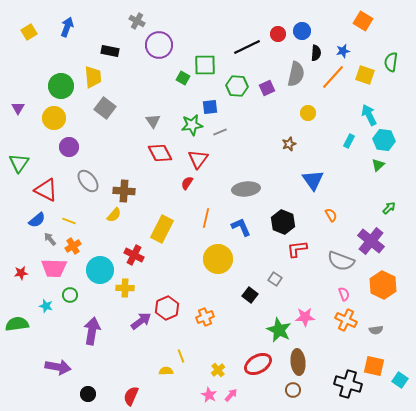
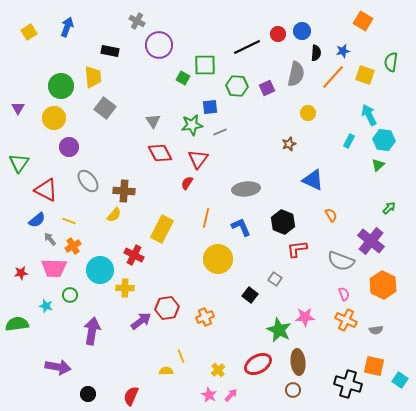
blue triangle at (313, 180): rotated 30 degrees counterclockwise
red hexagon at (167, 308): rotated 15 degrees clockwise
